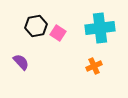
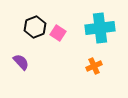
black hexagon: moved 1 px left, 1 px down; rotated 10 degrees counterclockwise
